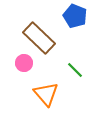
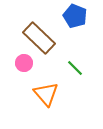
green line: moved 2 px up
